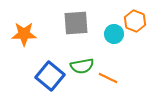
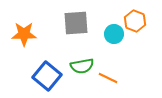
blue square: moved 3 px left
